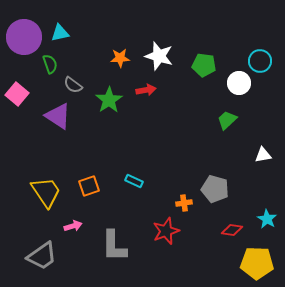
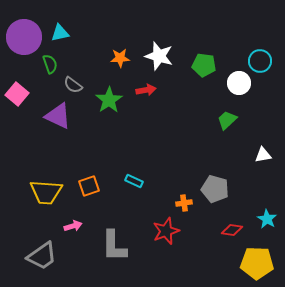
purple triangle: rotated 8 degrees counterclockwise
yellow trapezoid: rotated 128 degrees clockwise
